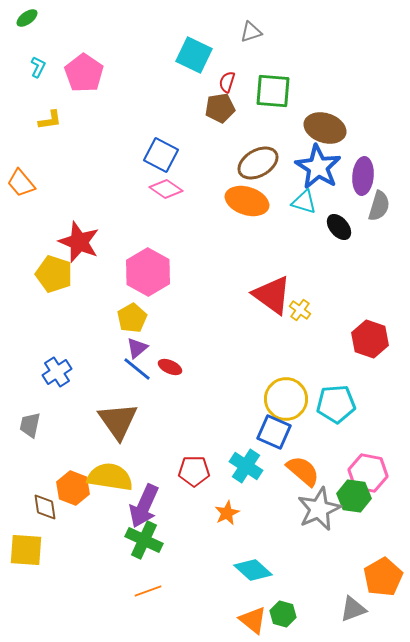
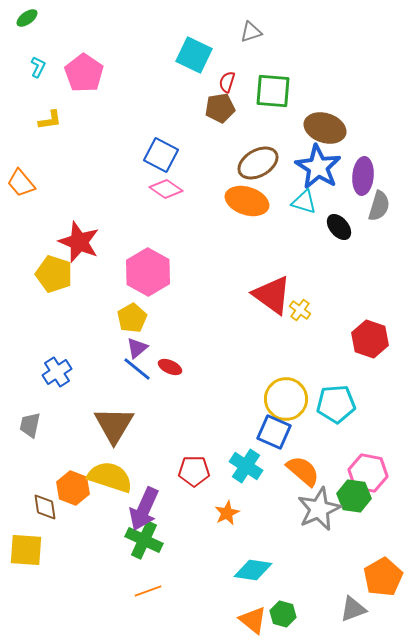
brown triangle at (118, 421): moved 4 px left, 4 px down; rotated 6 degrees clockwise
yellow semicircle at (110, 477): rotated 9 degrees clockwise
purple arrow at (144, 506): moved 3 px down
cyan diamond at (253, 570): rotated 33 degrees counterclockwise
